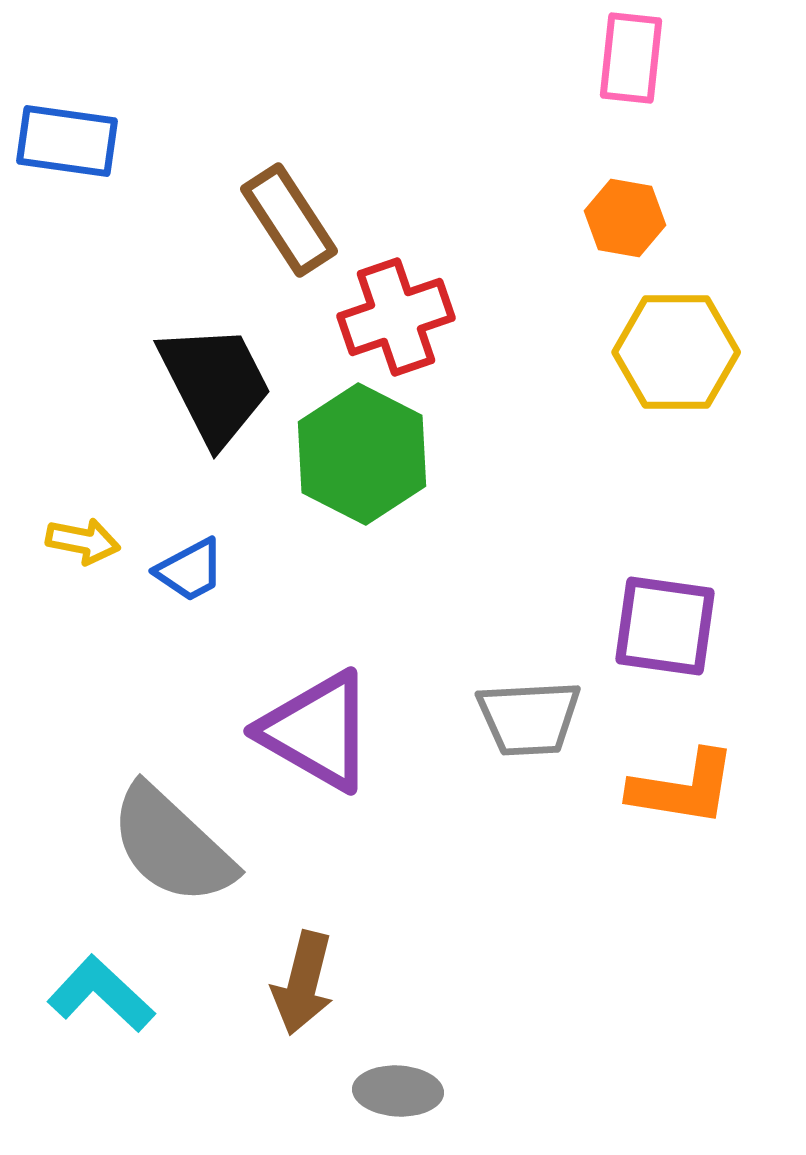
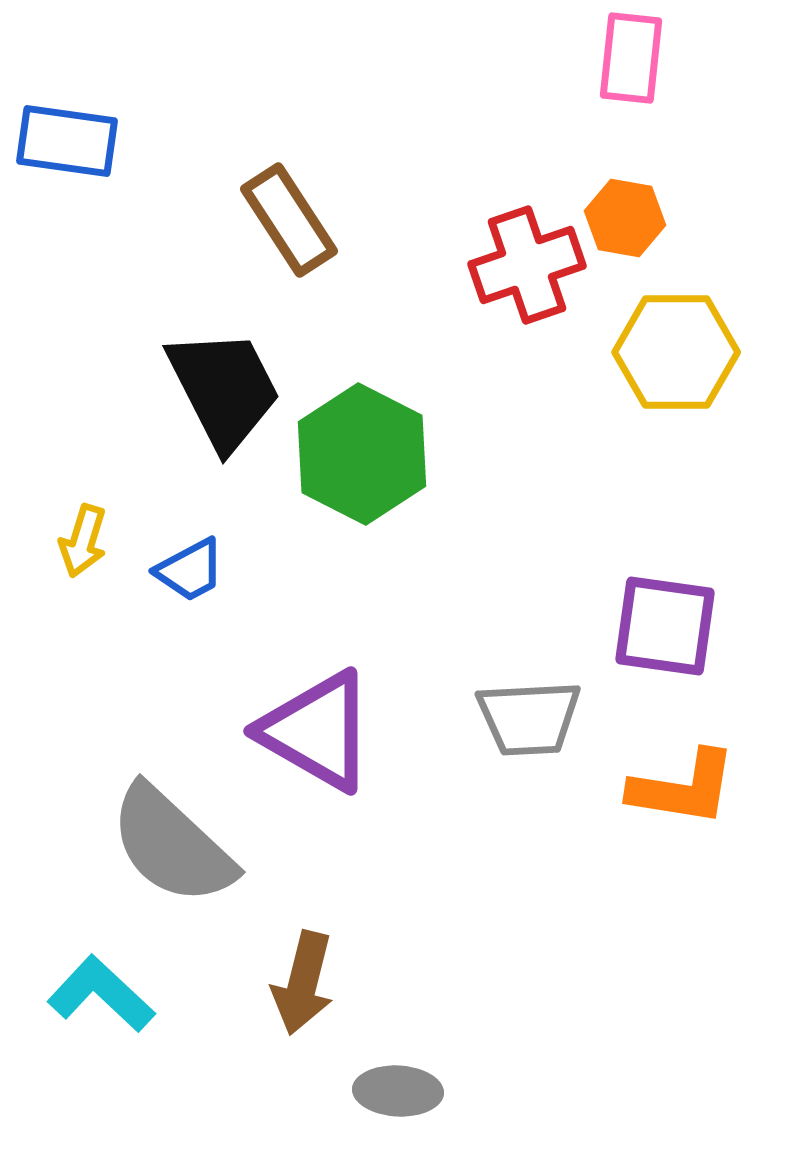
red cross: moved 131 px right, 52 px up
black trapezoid: moved 9 px right, 5 px down
yellow arrow: rotated 96 degrees clockwise
